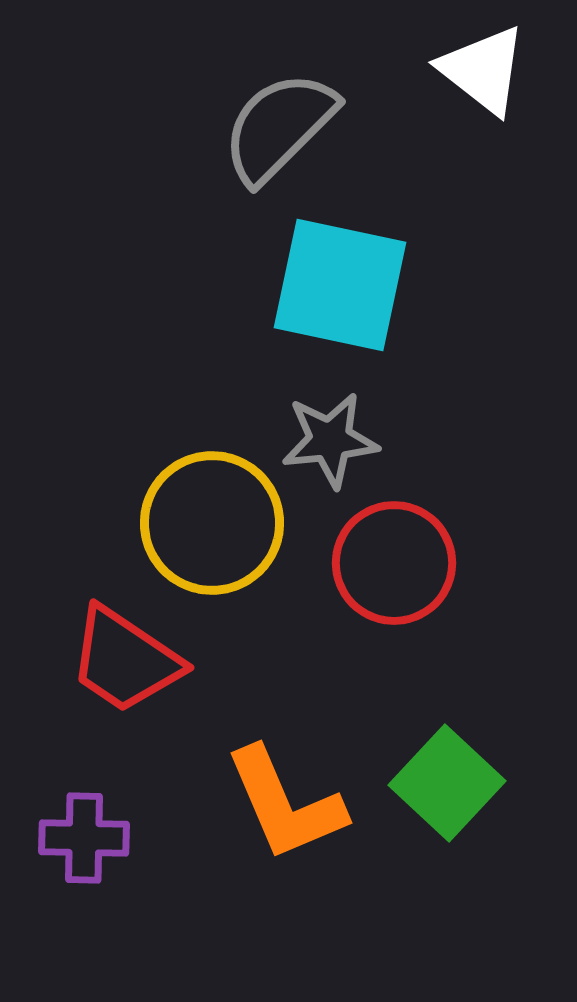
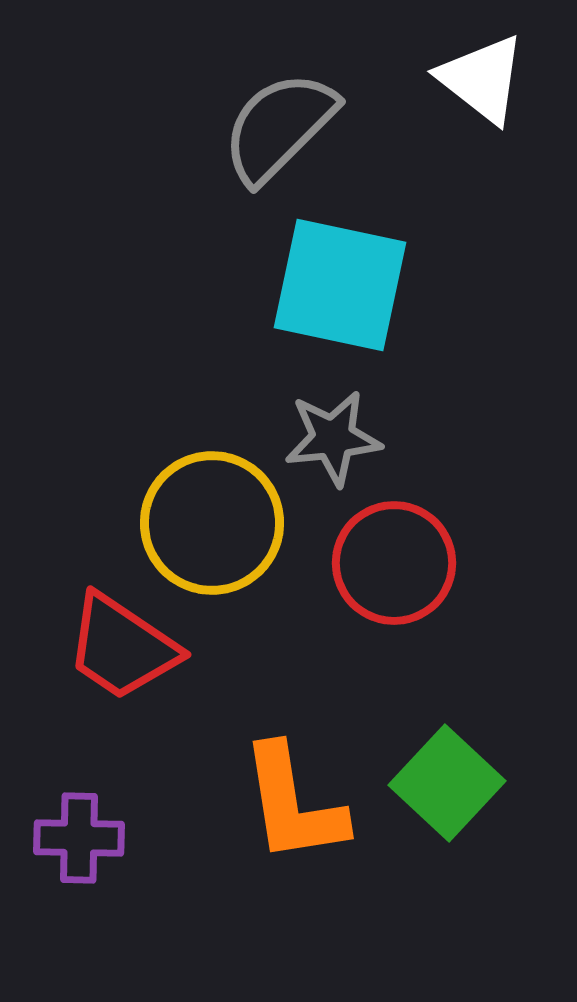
white triangle: moved 1 px left, 9 px down
gray star: moved 3 px right, 2 px up
red trapezoid: moved 3 px left, 13 px up
orange L-shape: moved 8 px right; rotated 14 degrees clockwise
purple cross: moved 5 px left
